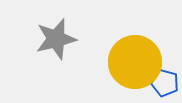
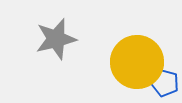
yellow circle: moved 2 px right
